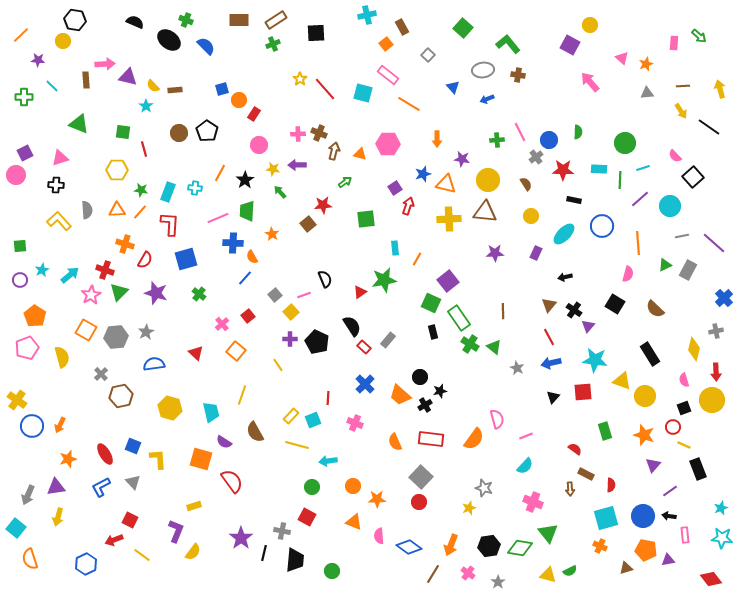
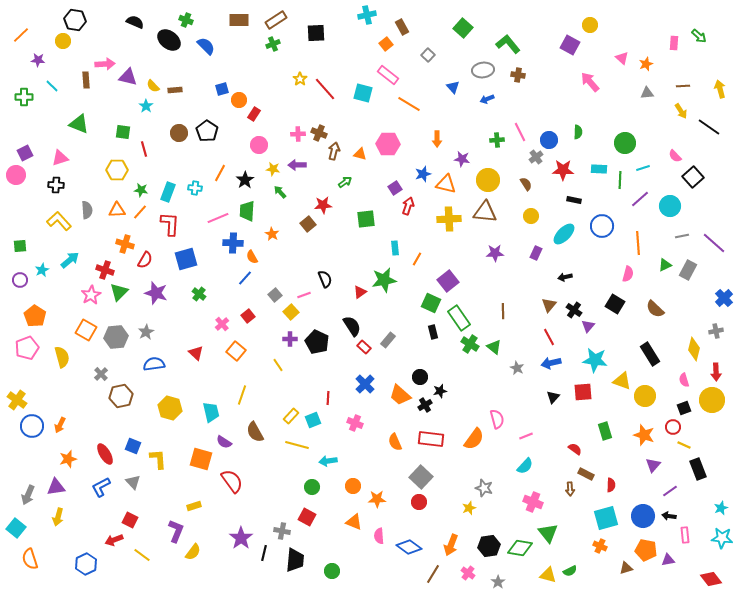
cyan arrow at (70, 275): moved 15 px up
